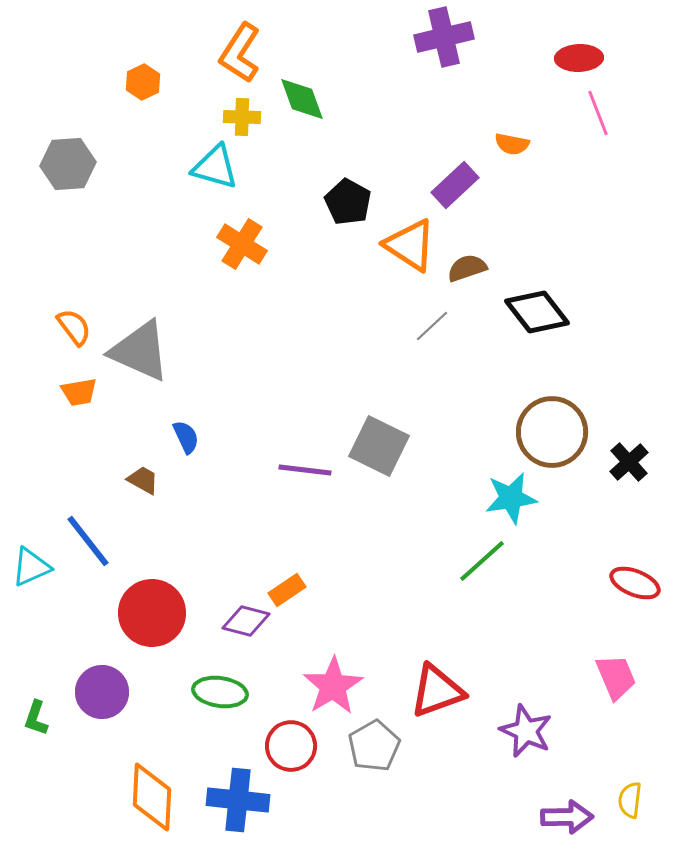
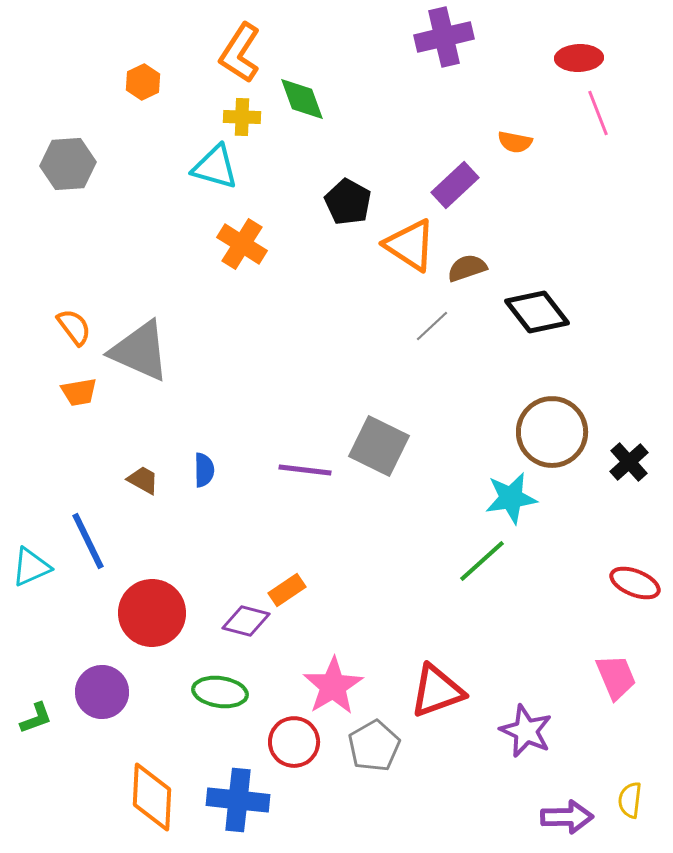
orange semicircle at (512, 144): moved 3 px right, 2 px up
blue semicircle at (186, 437): moved 18 px right, 33 px down; rotated 24 degrees clockwise
blue line at (88, 541): rotated 12 degrees clockwise
green L-shape at (36, 718): rotated 129 degrees counterclockwise
red circle at (291, 746): moved 3 px right, 4 px up
